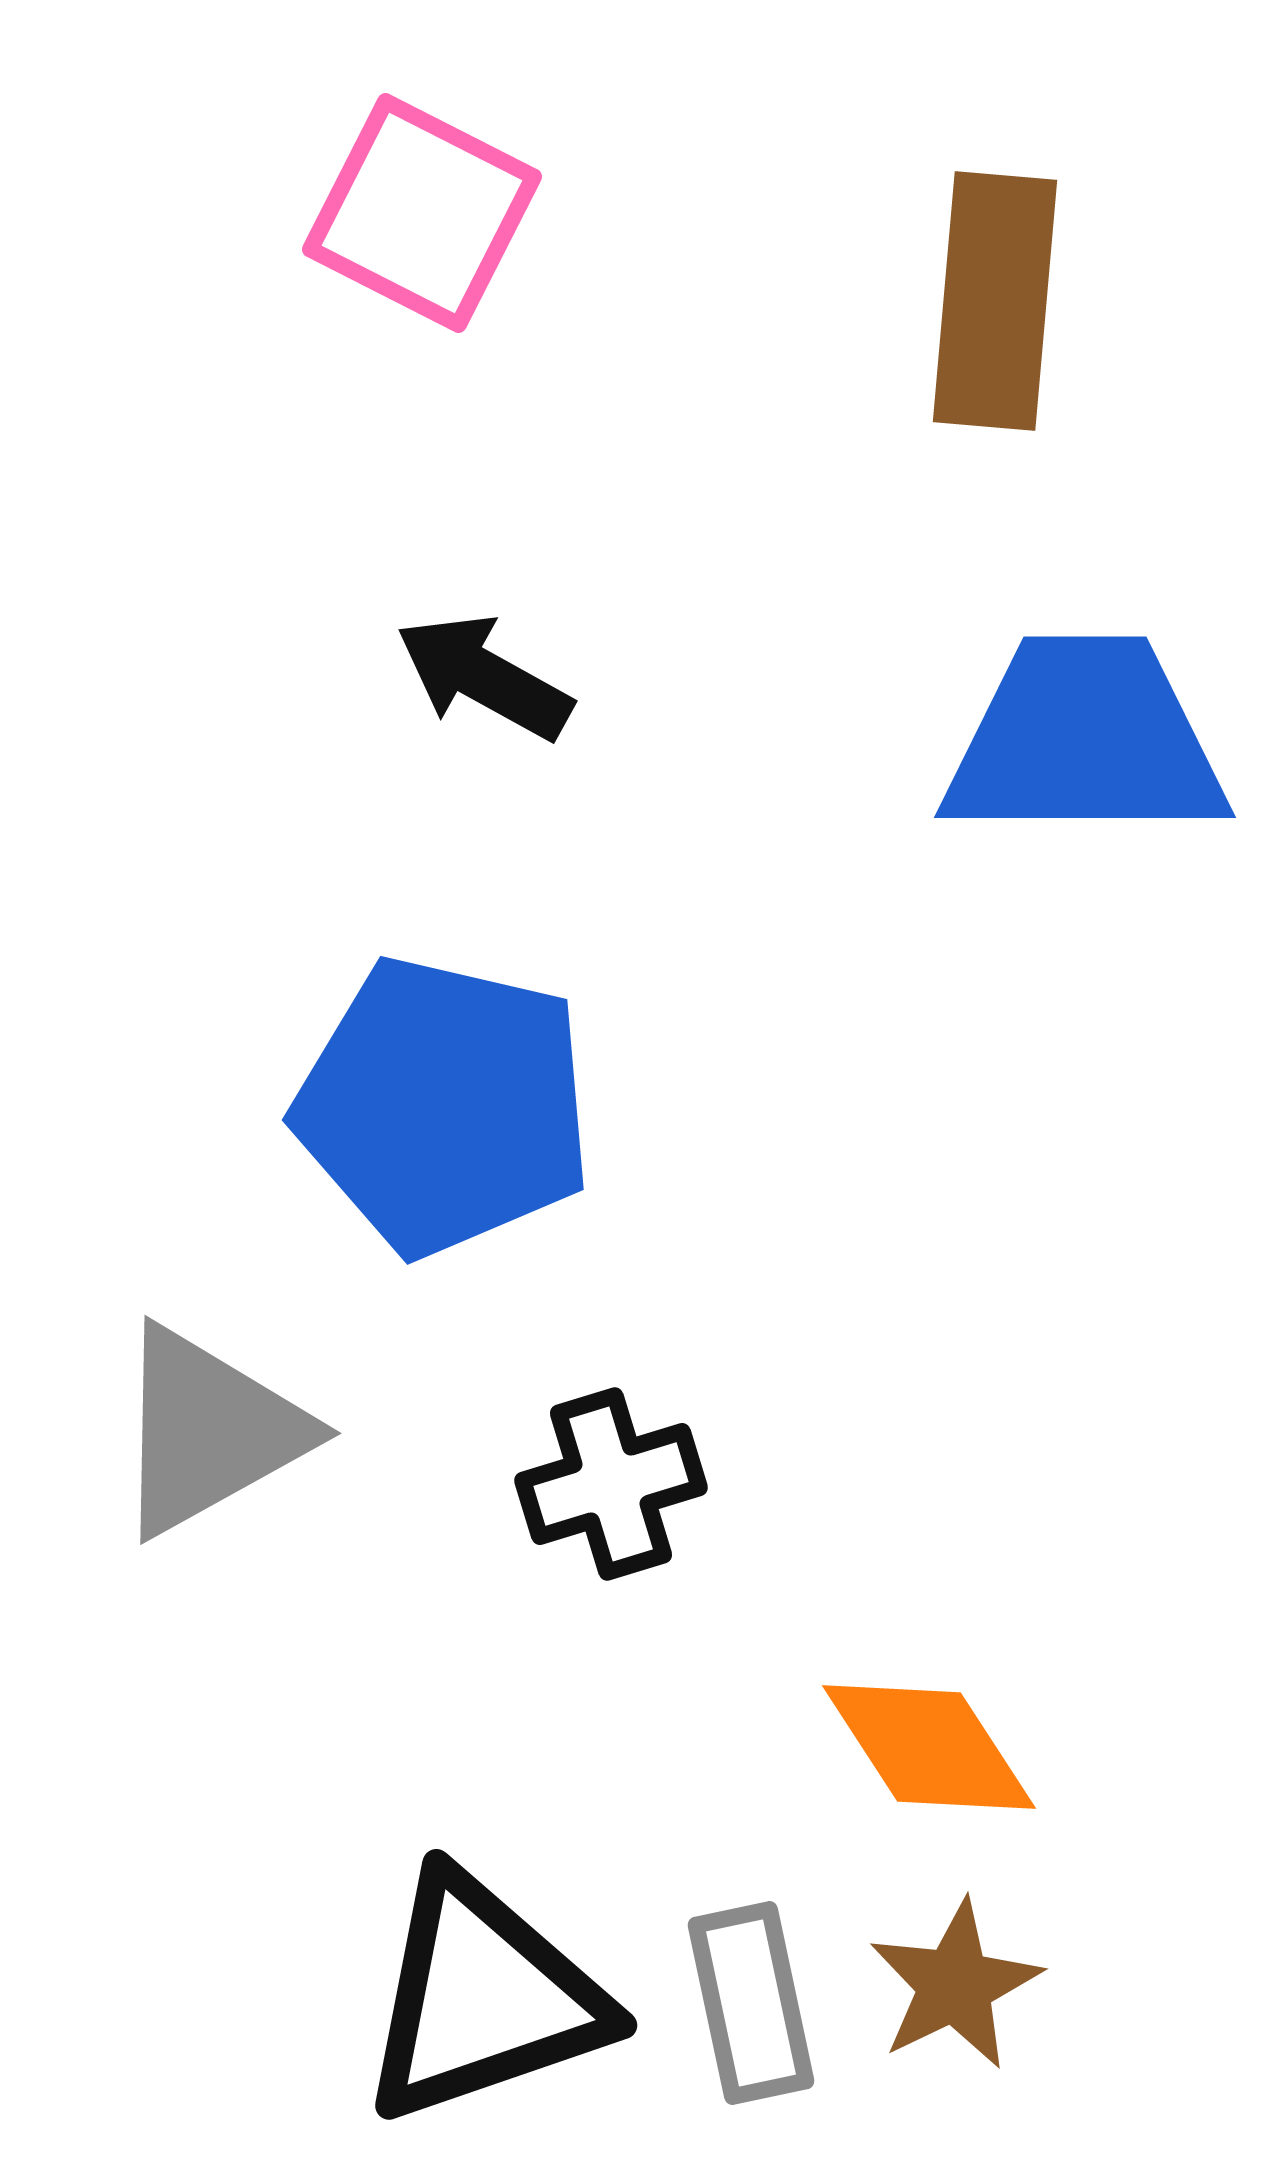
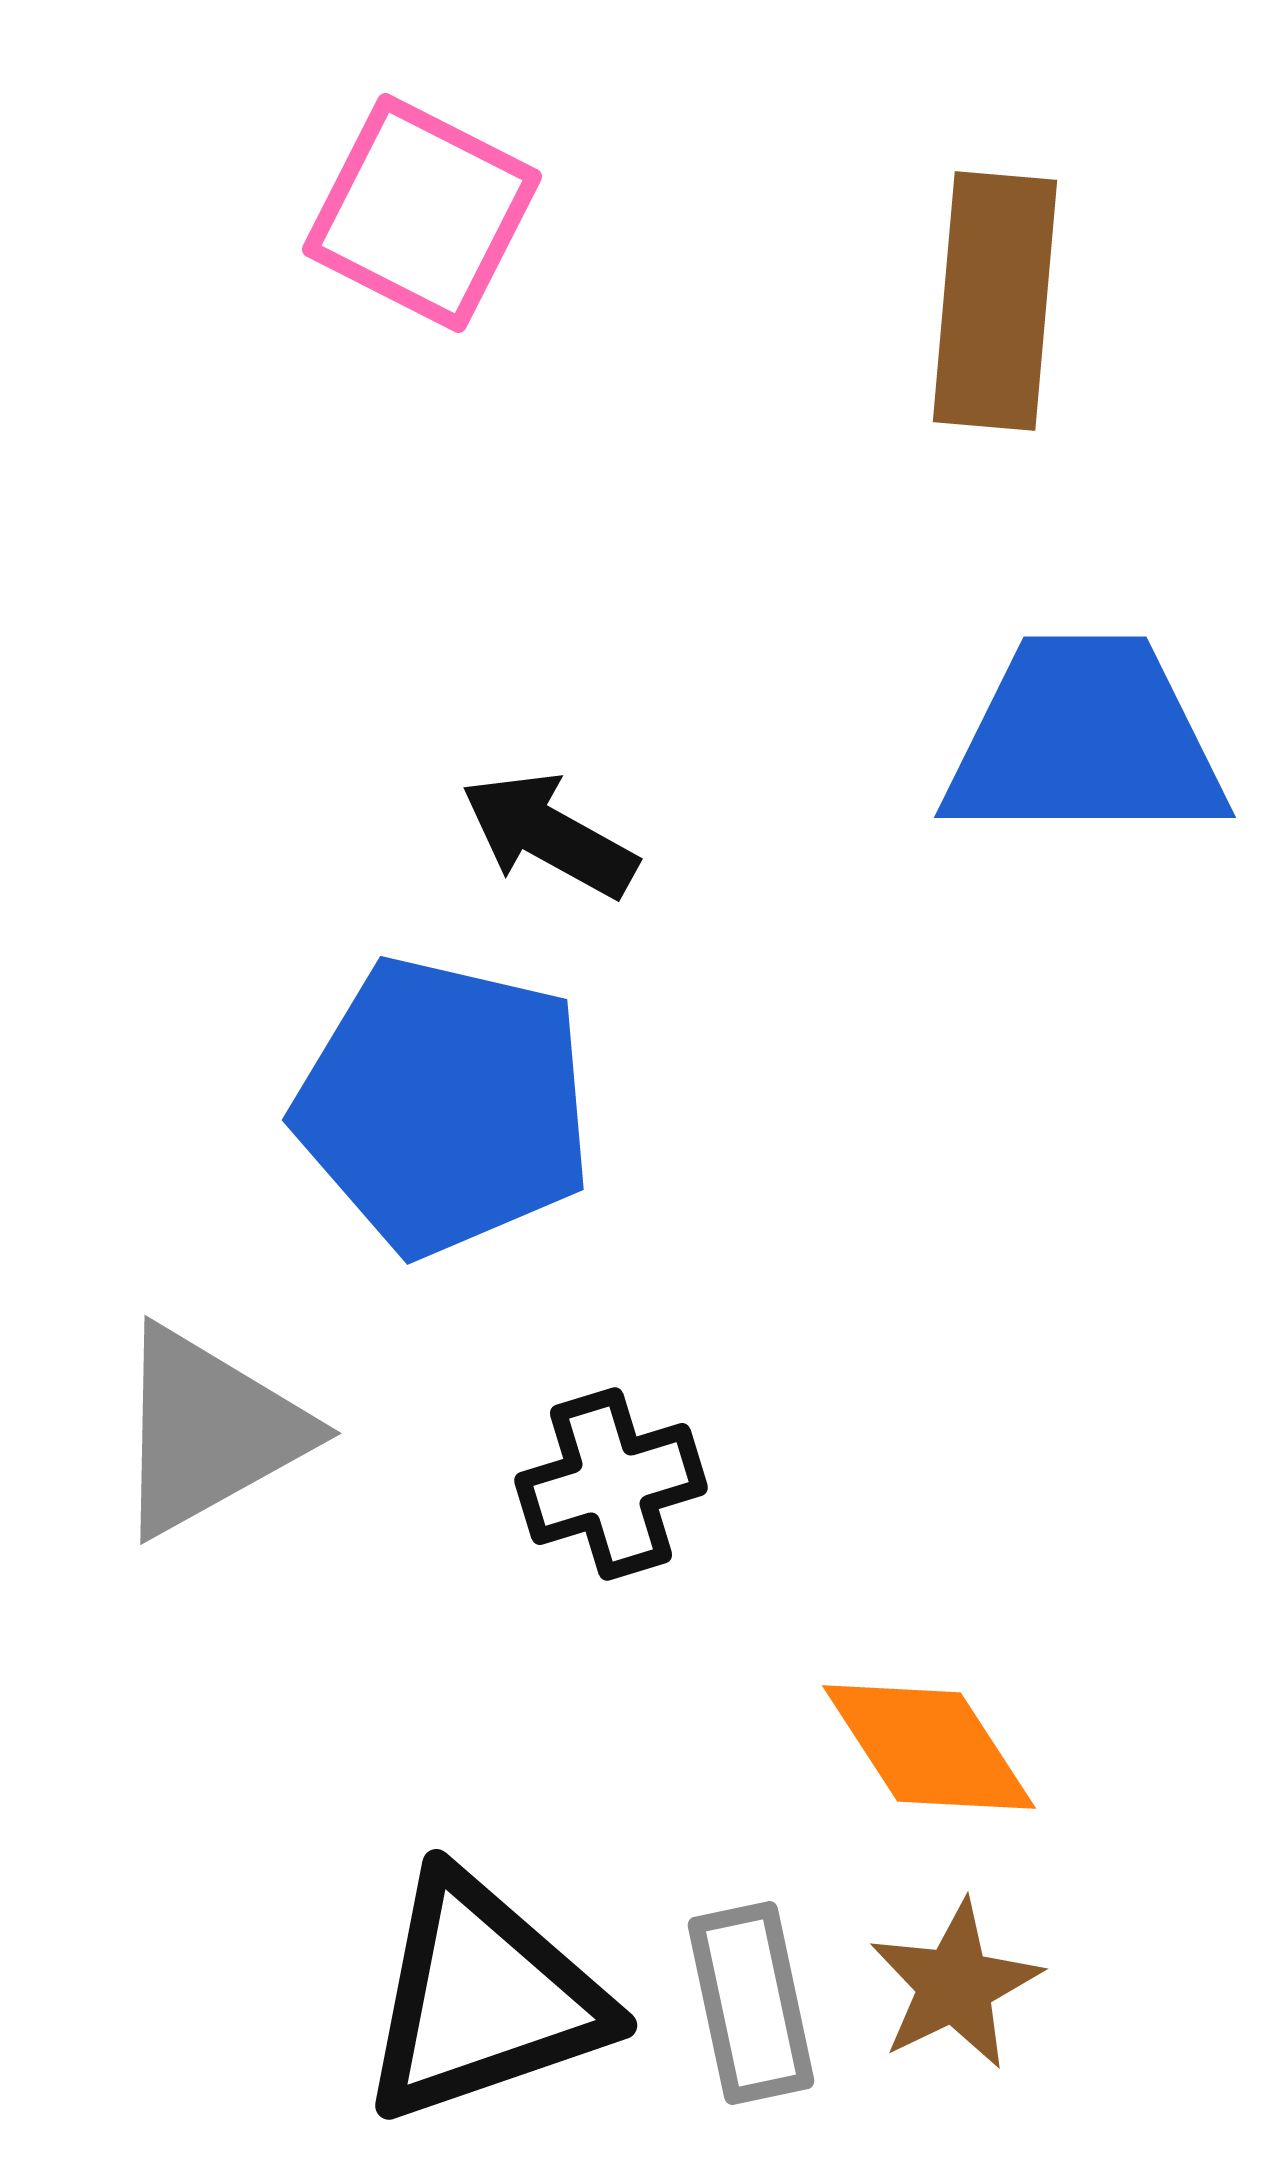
black arrow: moved 65 px right, 158 px down
